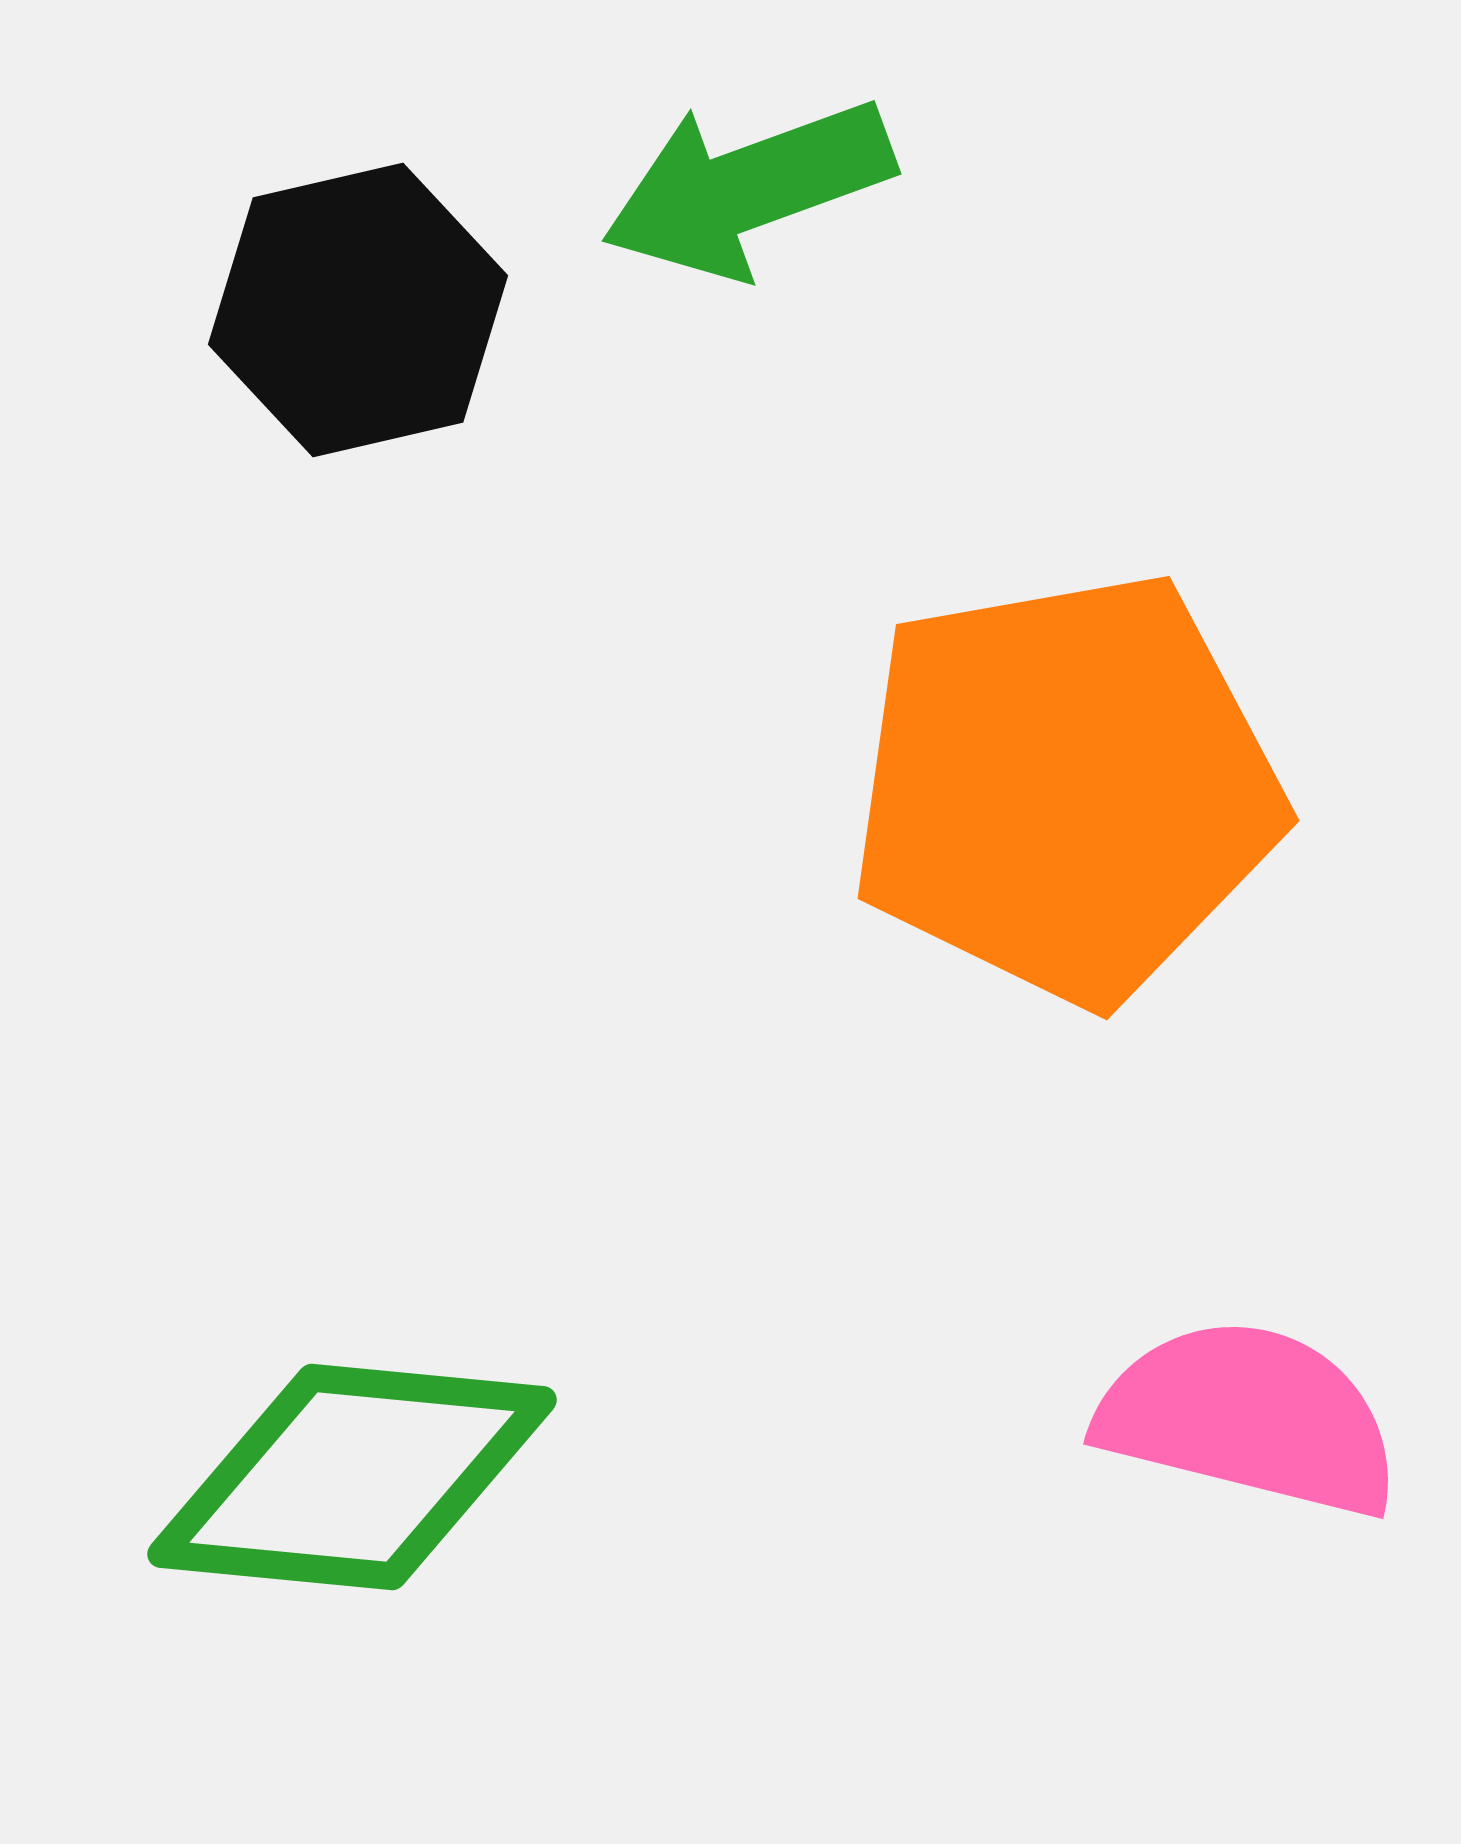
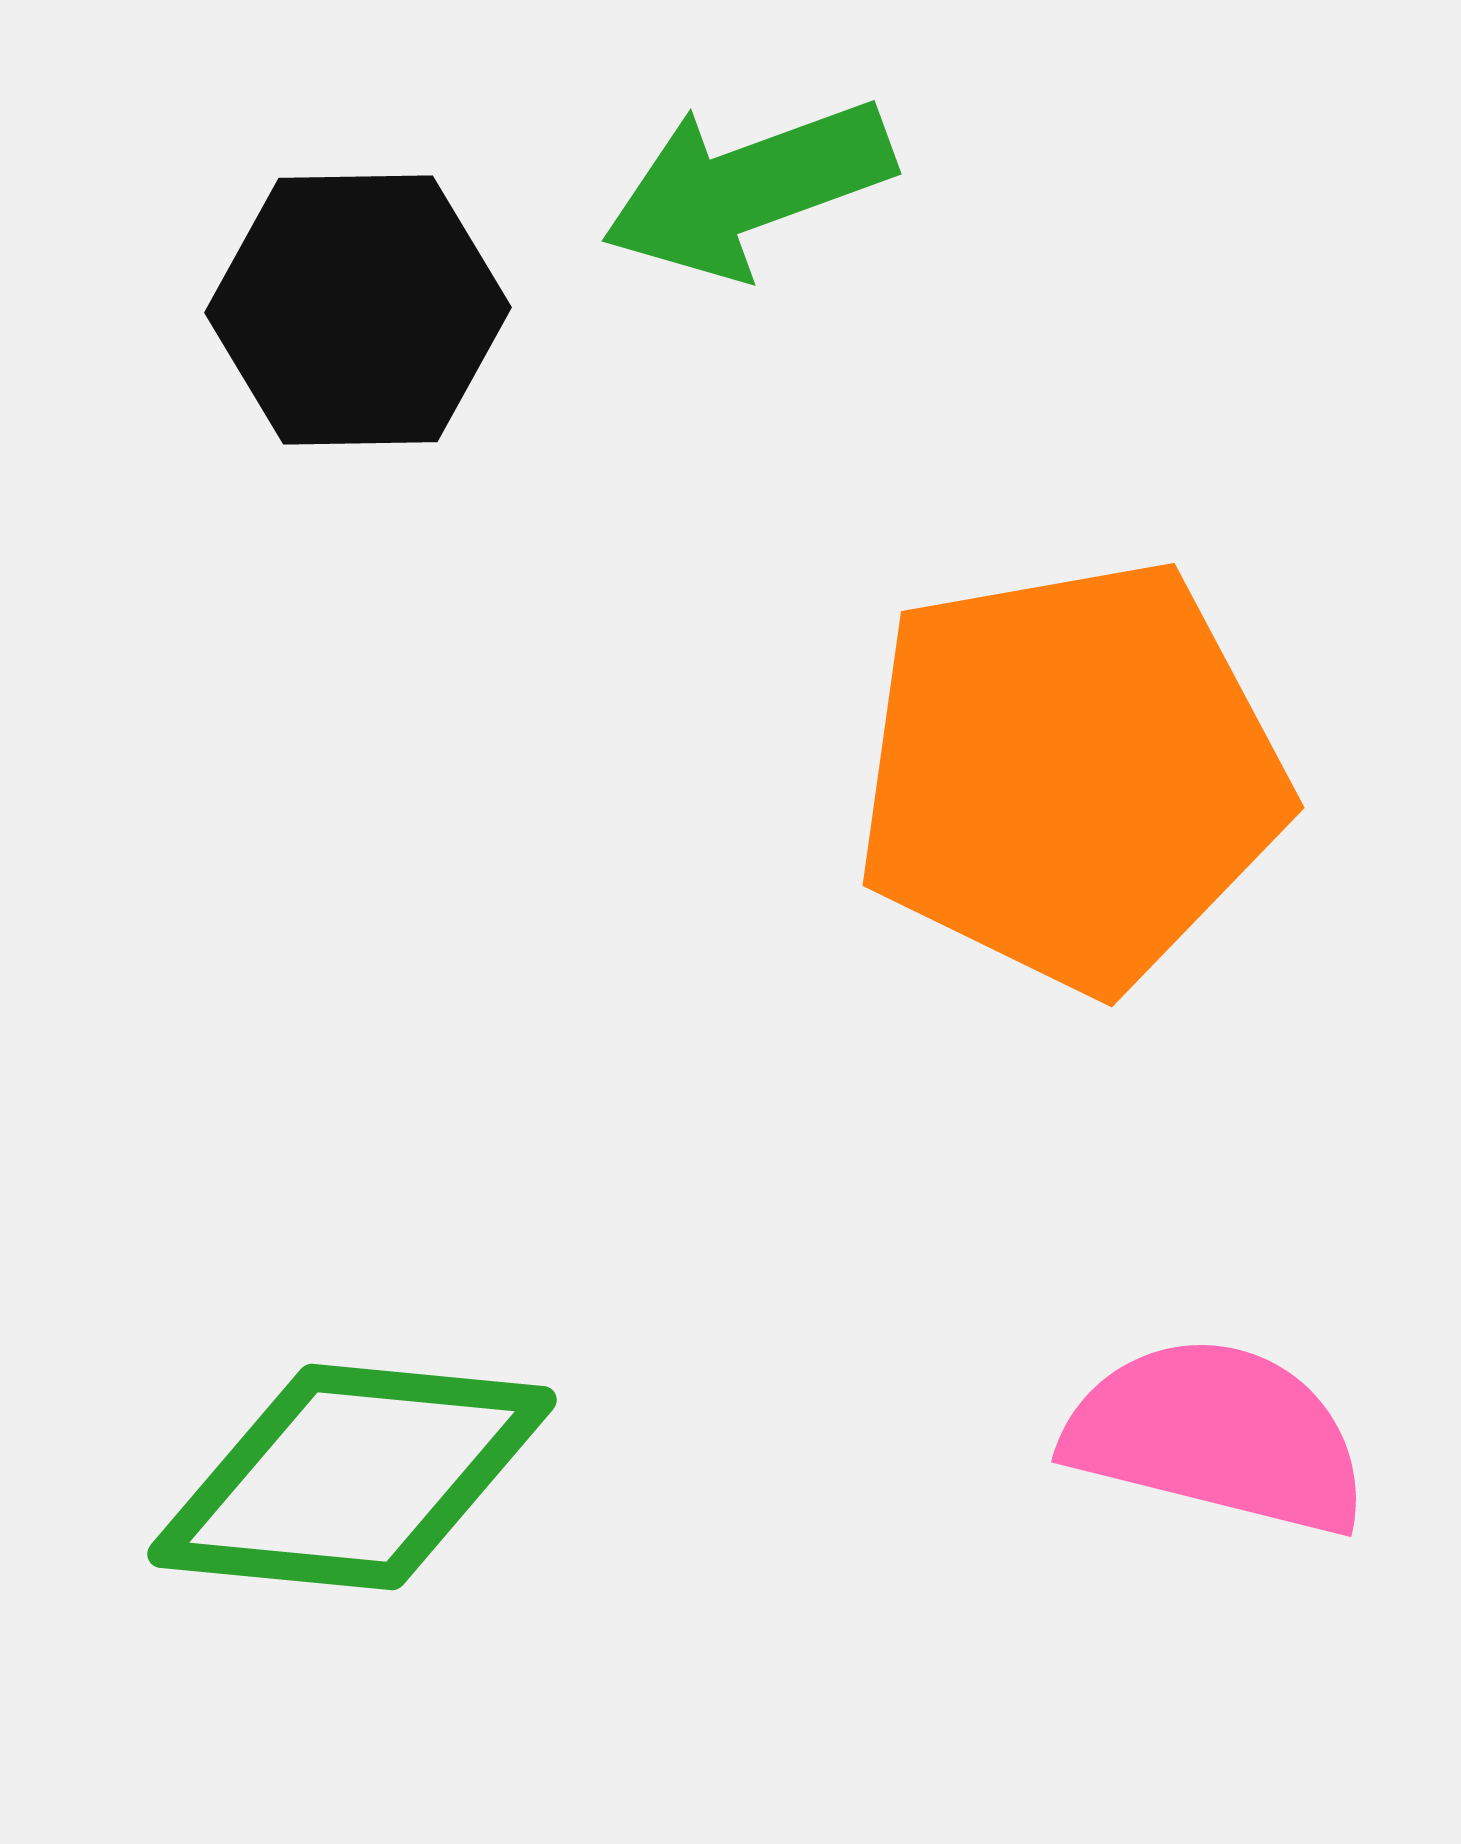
black hexagon: rotated 12 degrees clockwise
orange pentagon: moved 5 px right, 13 px up
pink semicircle: moved 32 px left, 18 px down
